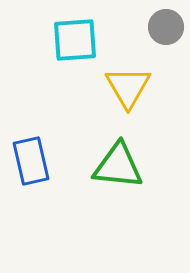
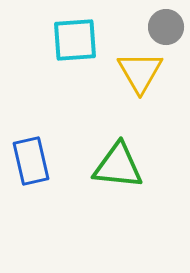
yellow triangle: moved 12 px right, 15 px up
